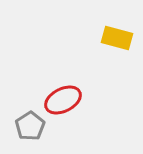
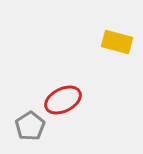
yellow rectangle: moved 4 px down
